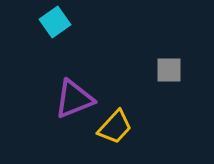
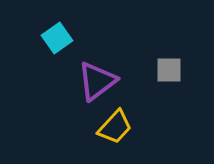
cyan square: moved 2 px right, 16 px down
purple triangle: moved 23 px right, 18 px up; rotated 15 degrees counterclockwise
